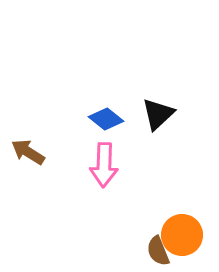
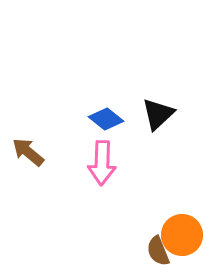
brown arrow: rotated 8 degrees clockwise
pink arrow: moved 2 px left, 2 px up
